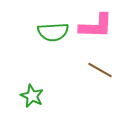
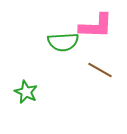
green semicircle: moved 10 px right, 10 px down
green star: moved 6 px left, 4 px up
